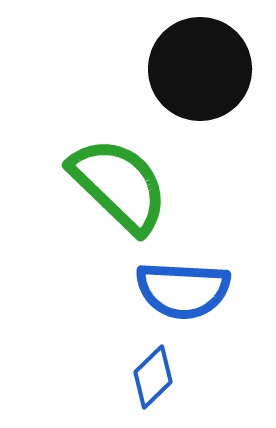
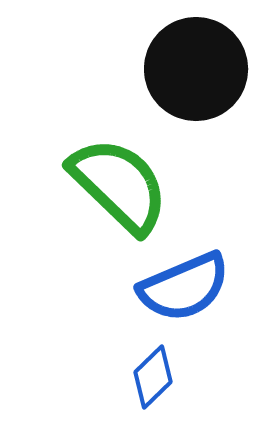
black circle: moved 4 px left
blue semicircle: moved 1 px right, 3 px up; rotated 26 degrees counterclockwise
